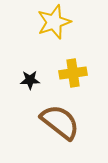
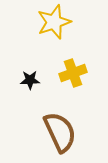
yellow cross: rotated 12 degrees counterclockwise
brown semicircle: moved 10 px down; rotated 27 degrees clockwise
